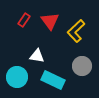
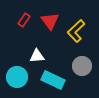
white triangle: rotated 14 degrees counterclockwise
